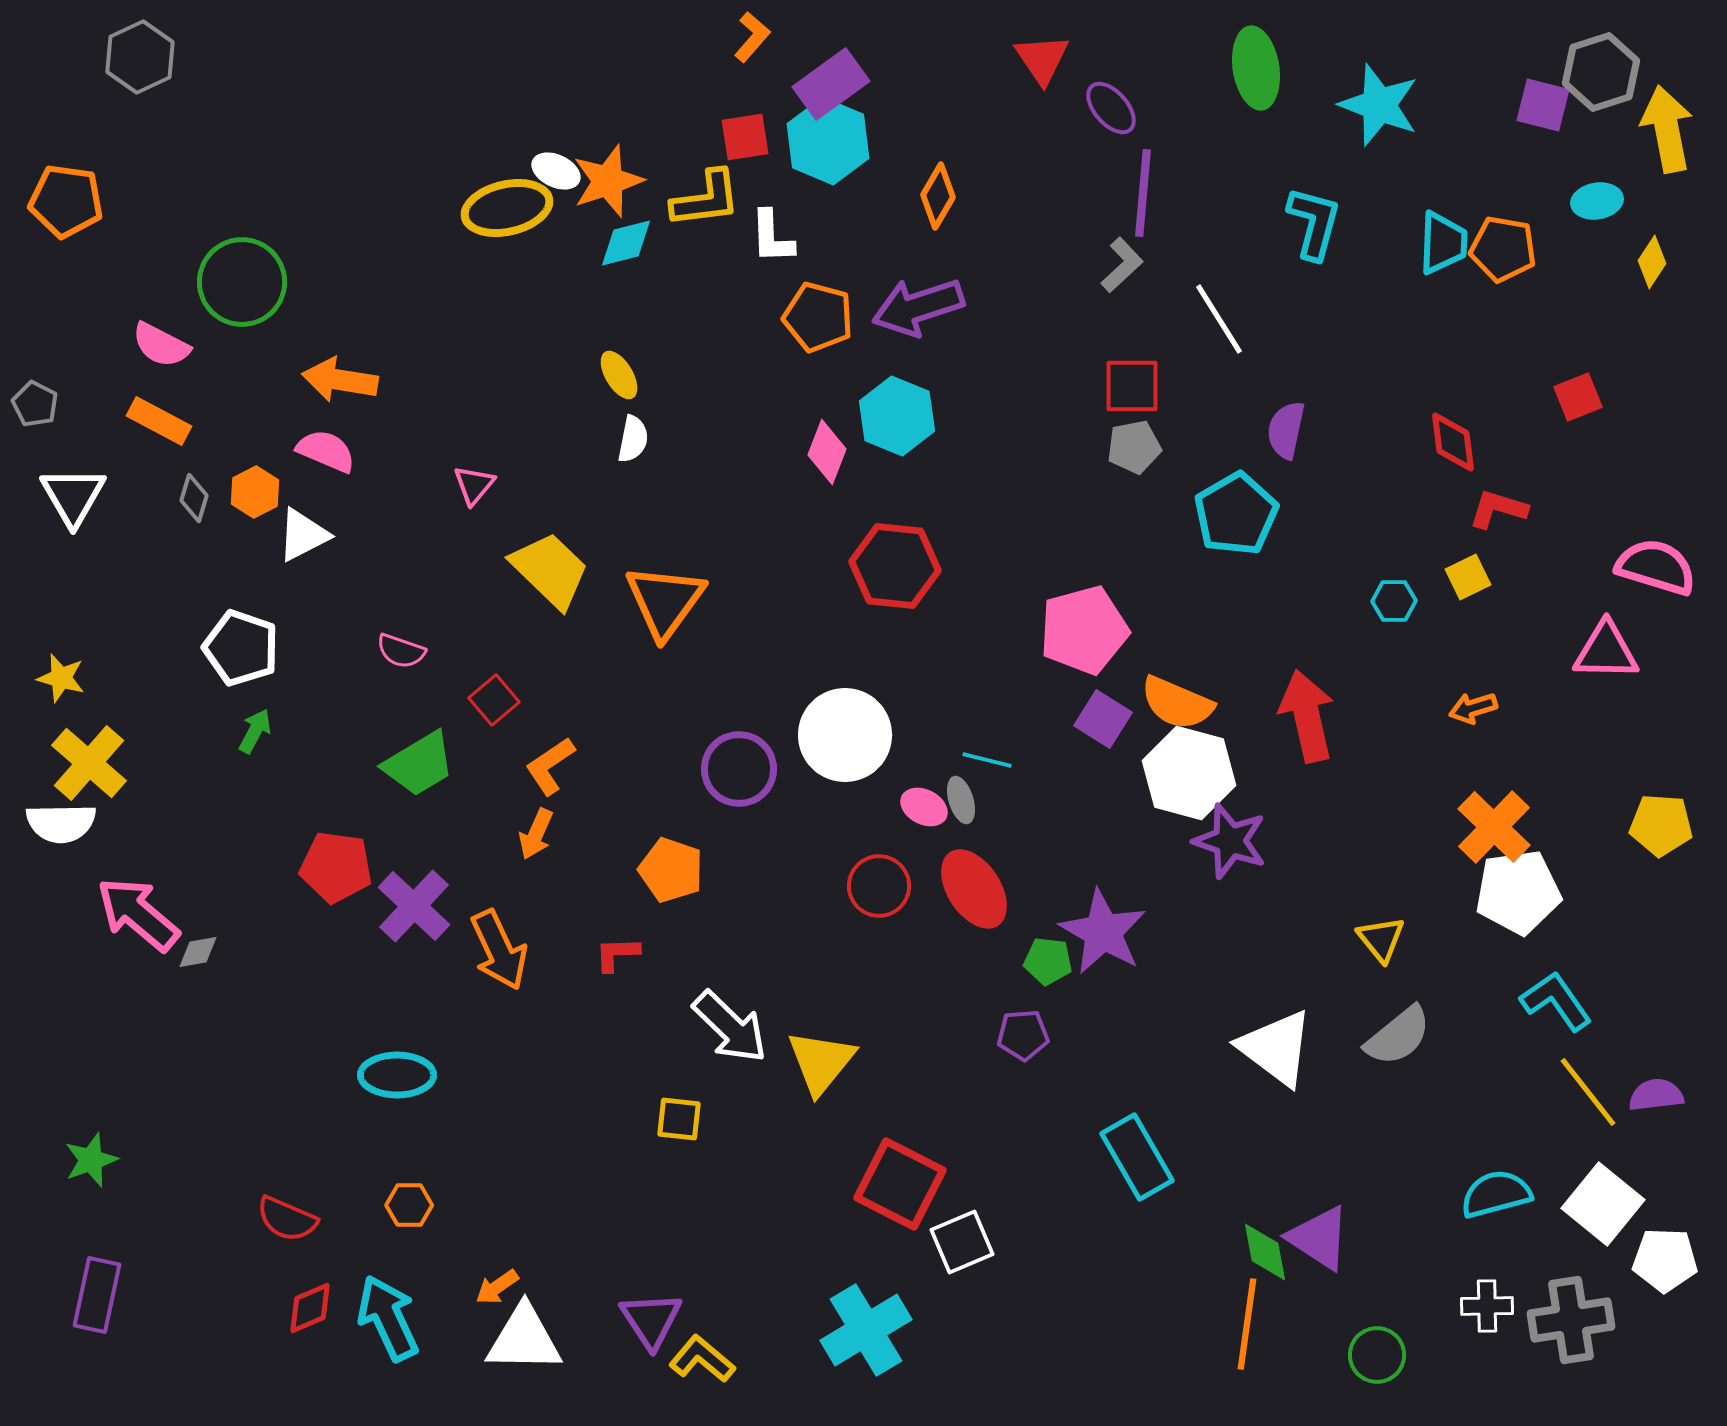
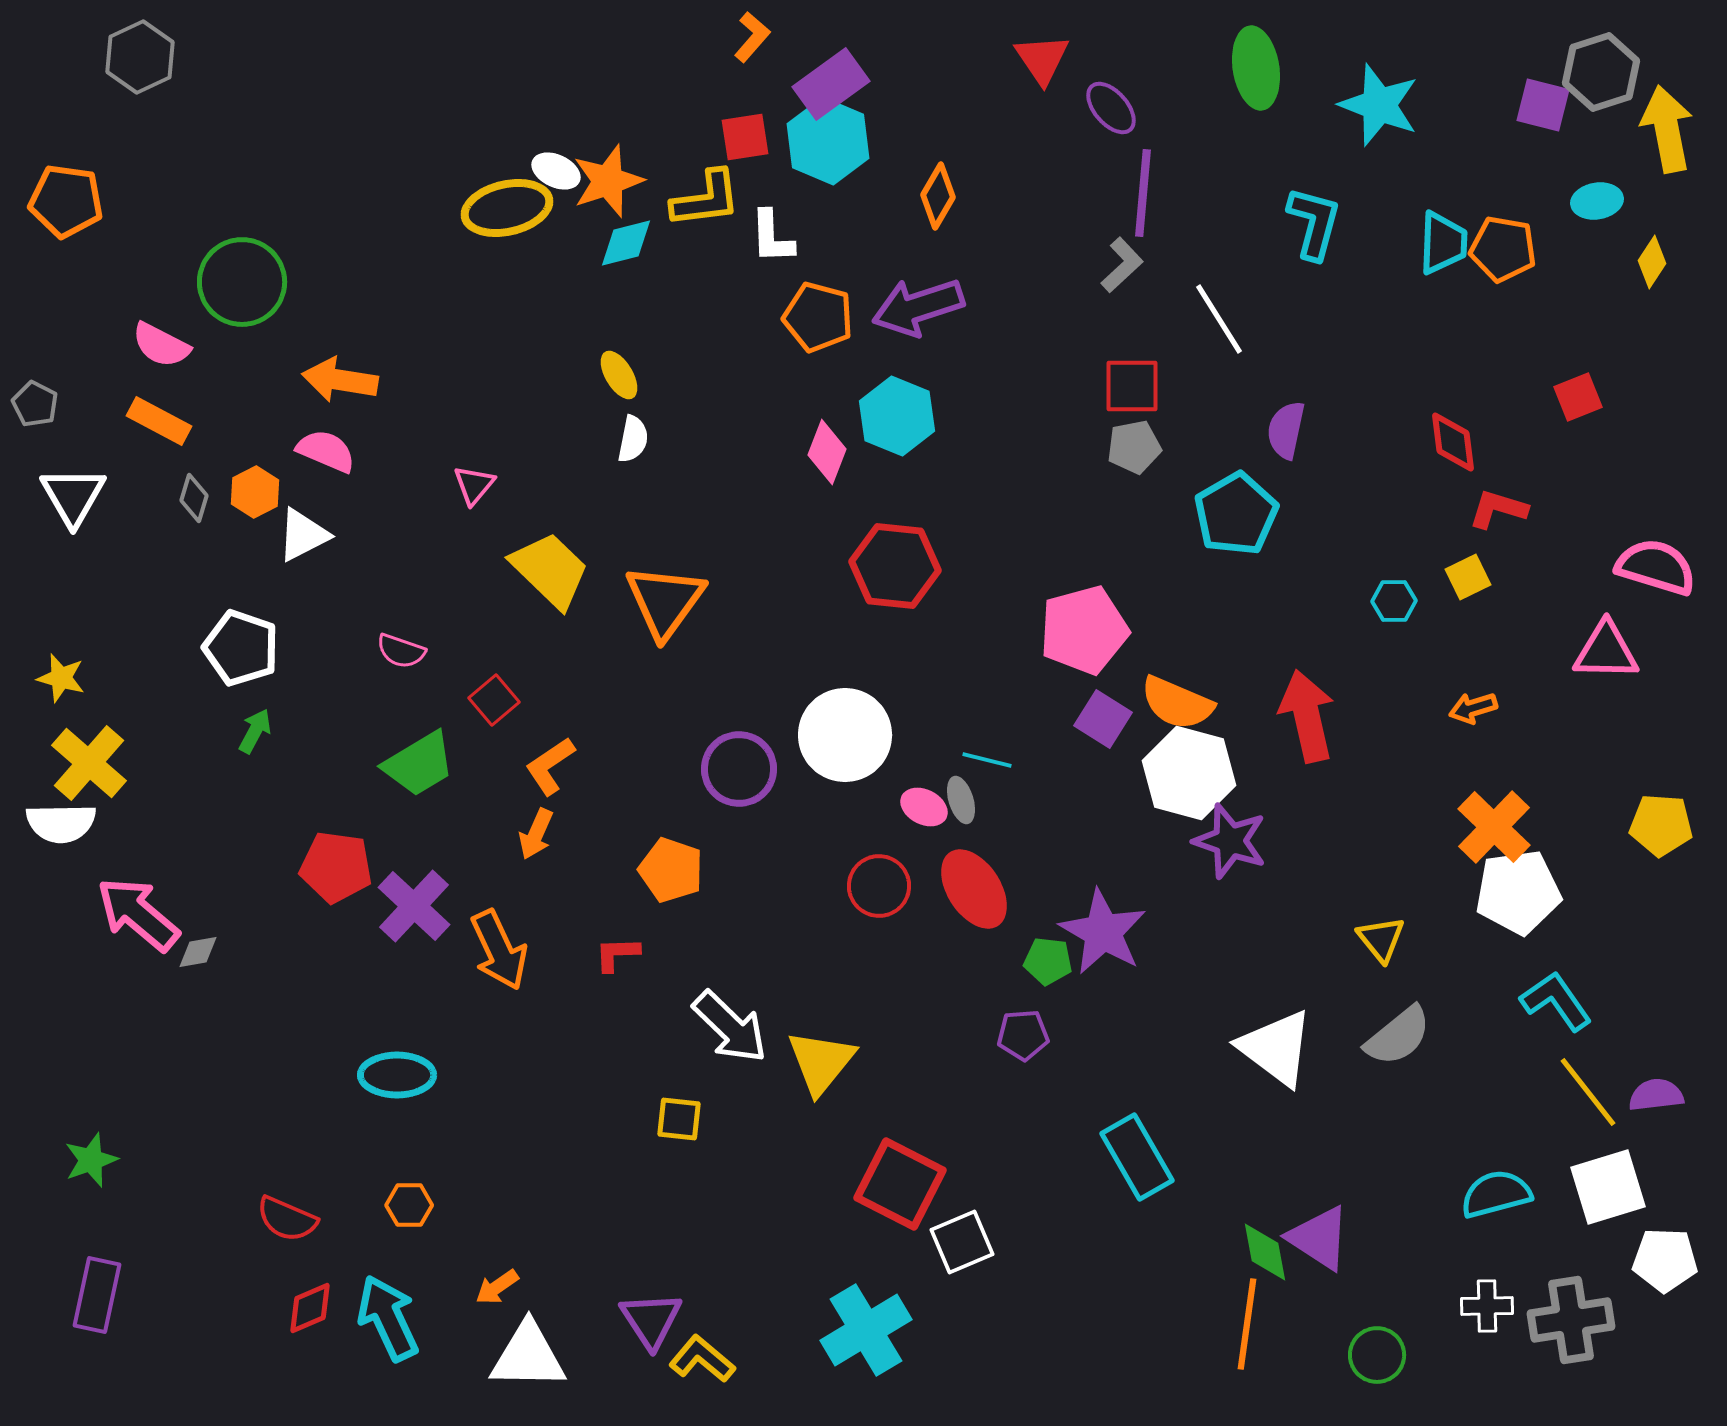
white square at (1603, 1204): moved 5 px right, 17 px up; rotated 34 degrees clockwise
white triangle at (524, 1339): moved 4 px right, 17 px down
